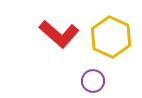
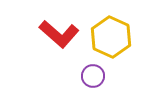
purple circle: moved 5 px up
